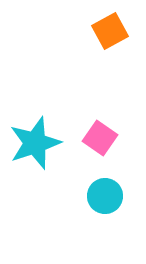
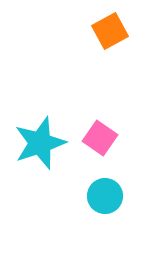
cyan star: moved 5 px right
